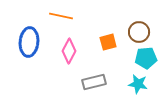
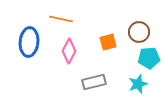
orange line: moved 3 px down
cyan pentagon: moved 3 px right
cyan star: rotated 30 degrees counterclockwise
